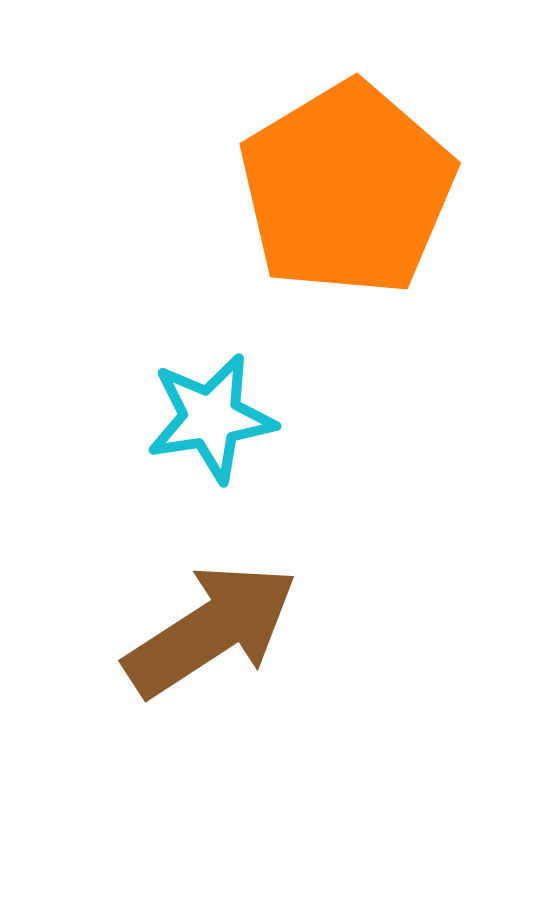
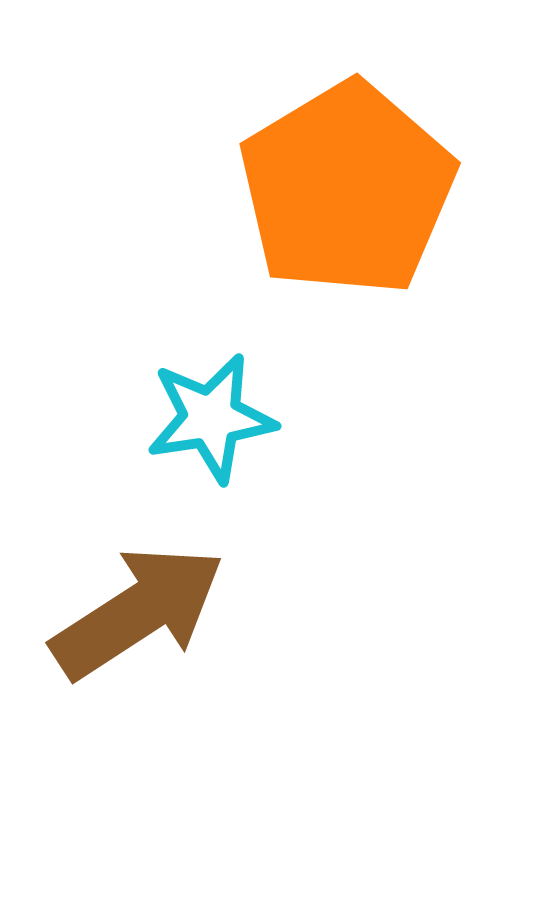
brown arrow: moved 73 px left, 18 px up
